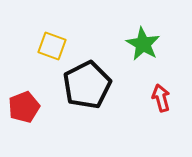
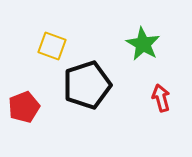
black pentagon: rotated 9 degrees clockwise
